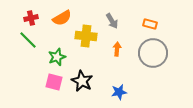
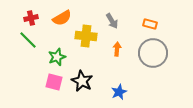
blue star: rotated 14 degrees counterclockwise
